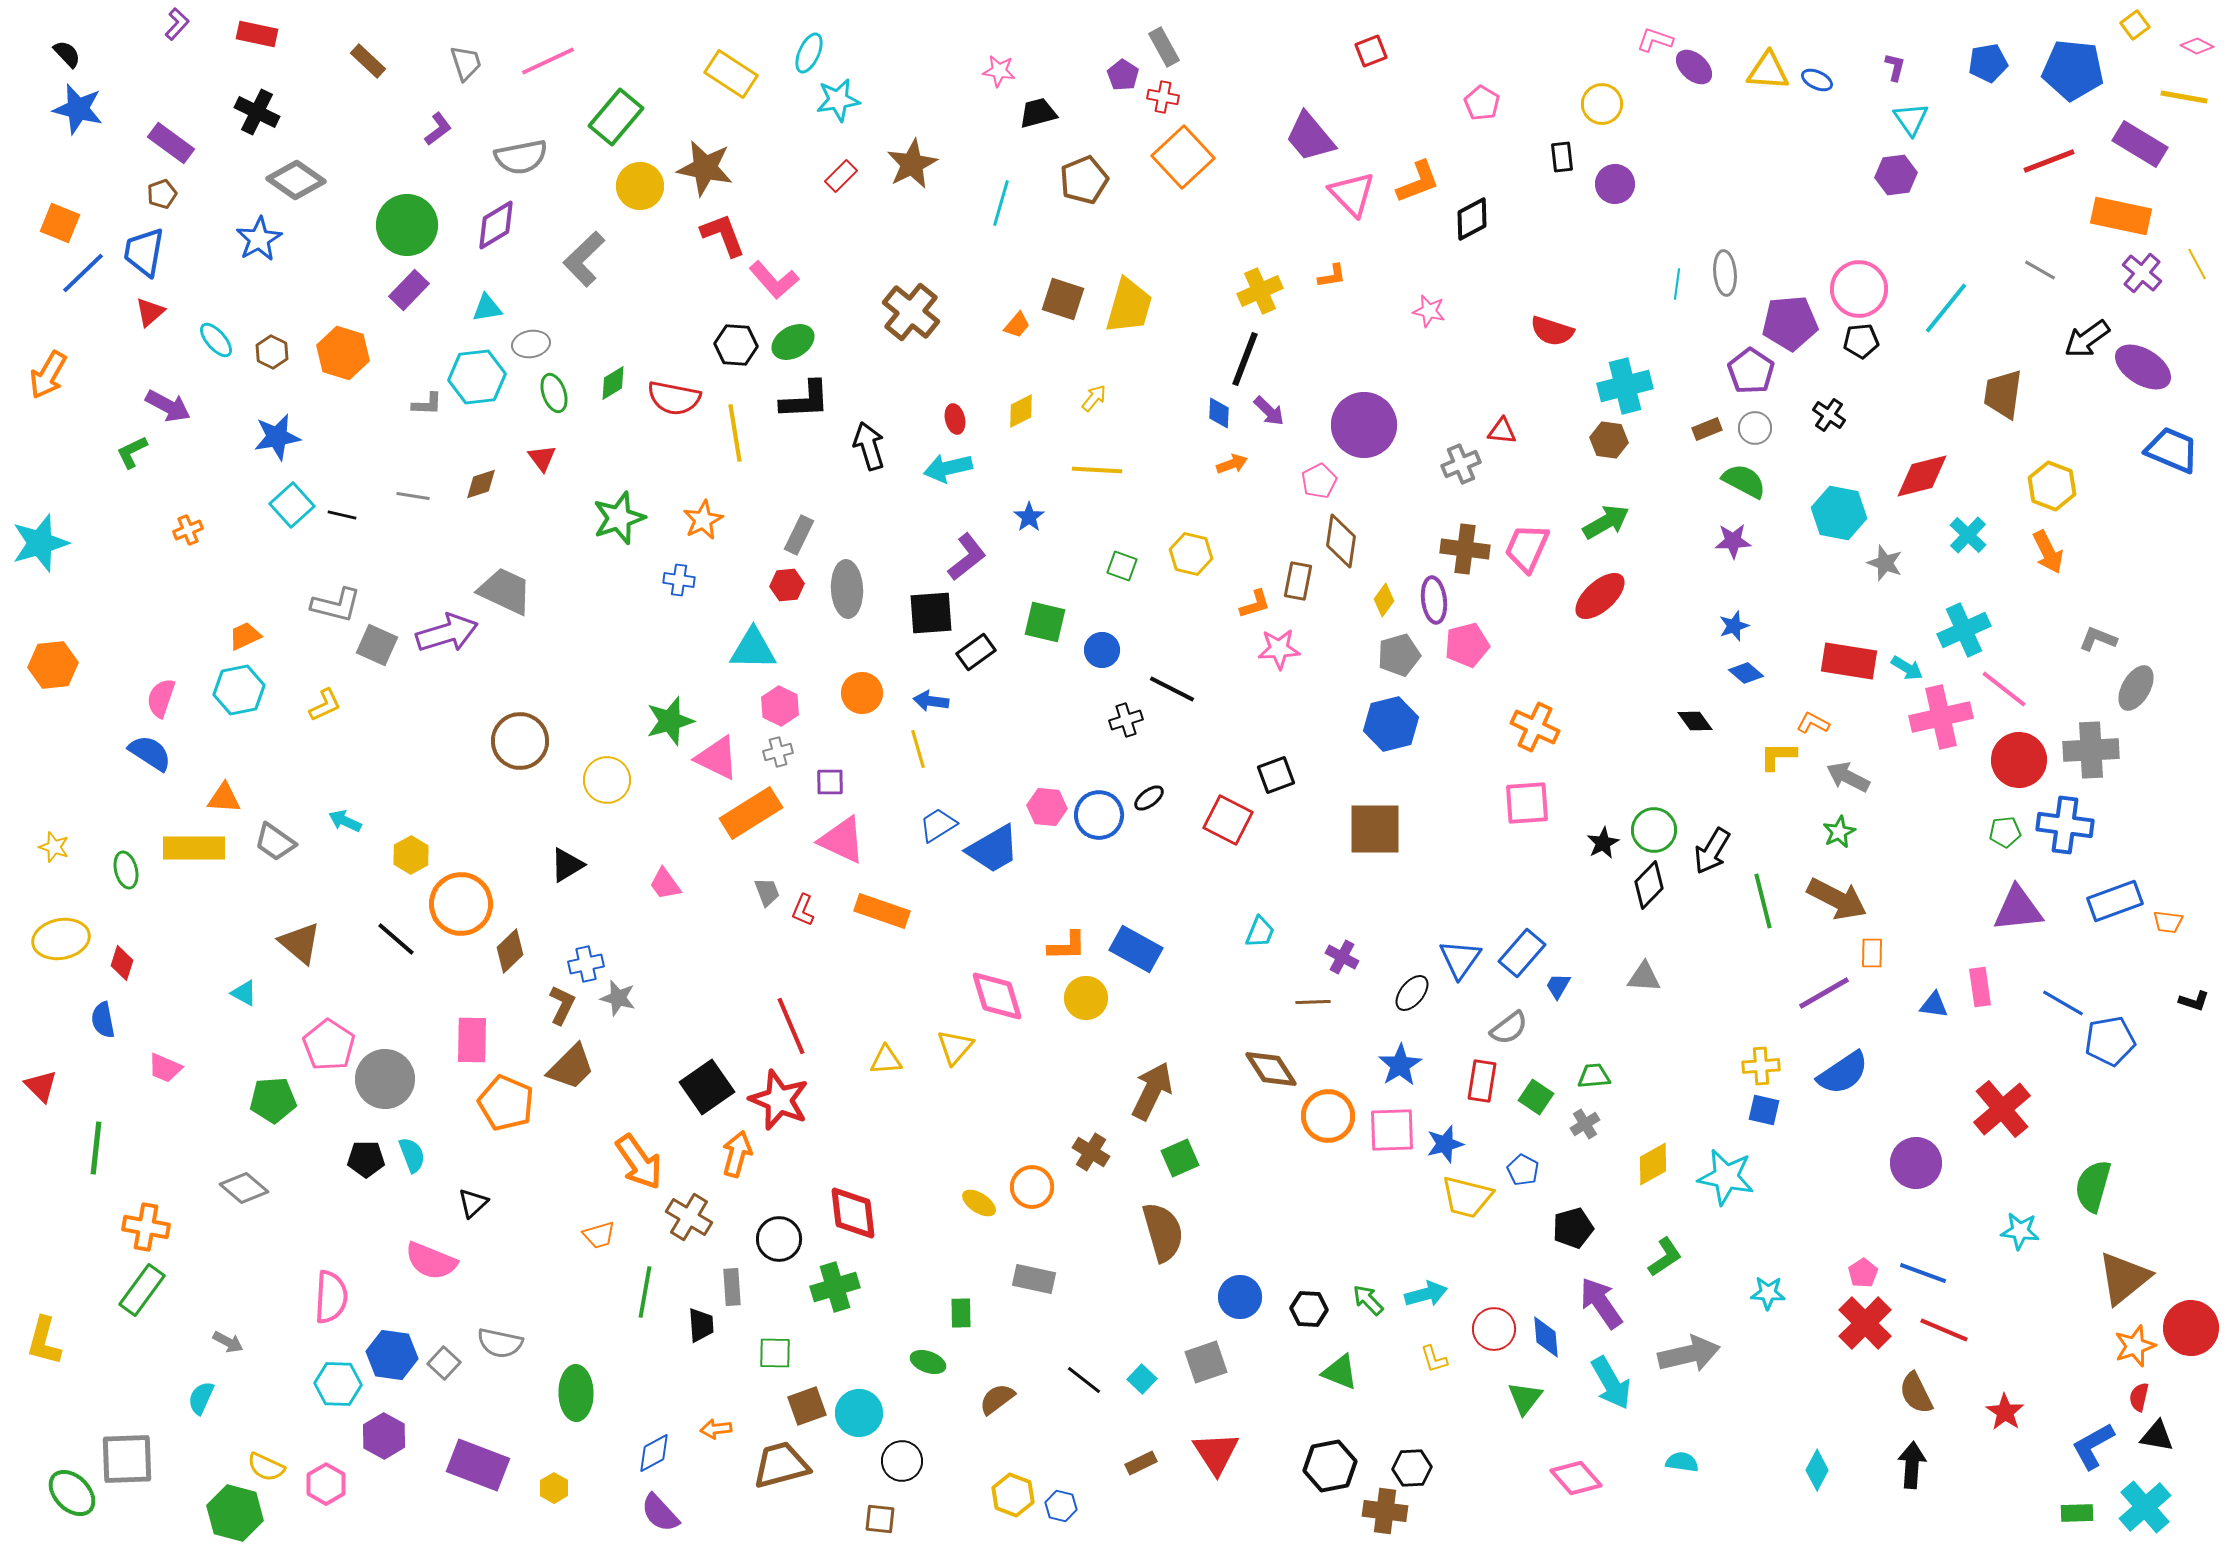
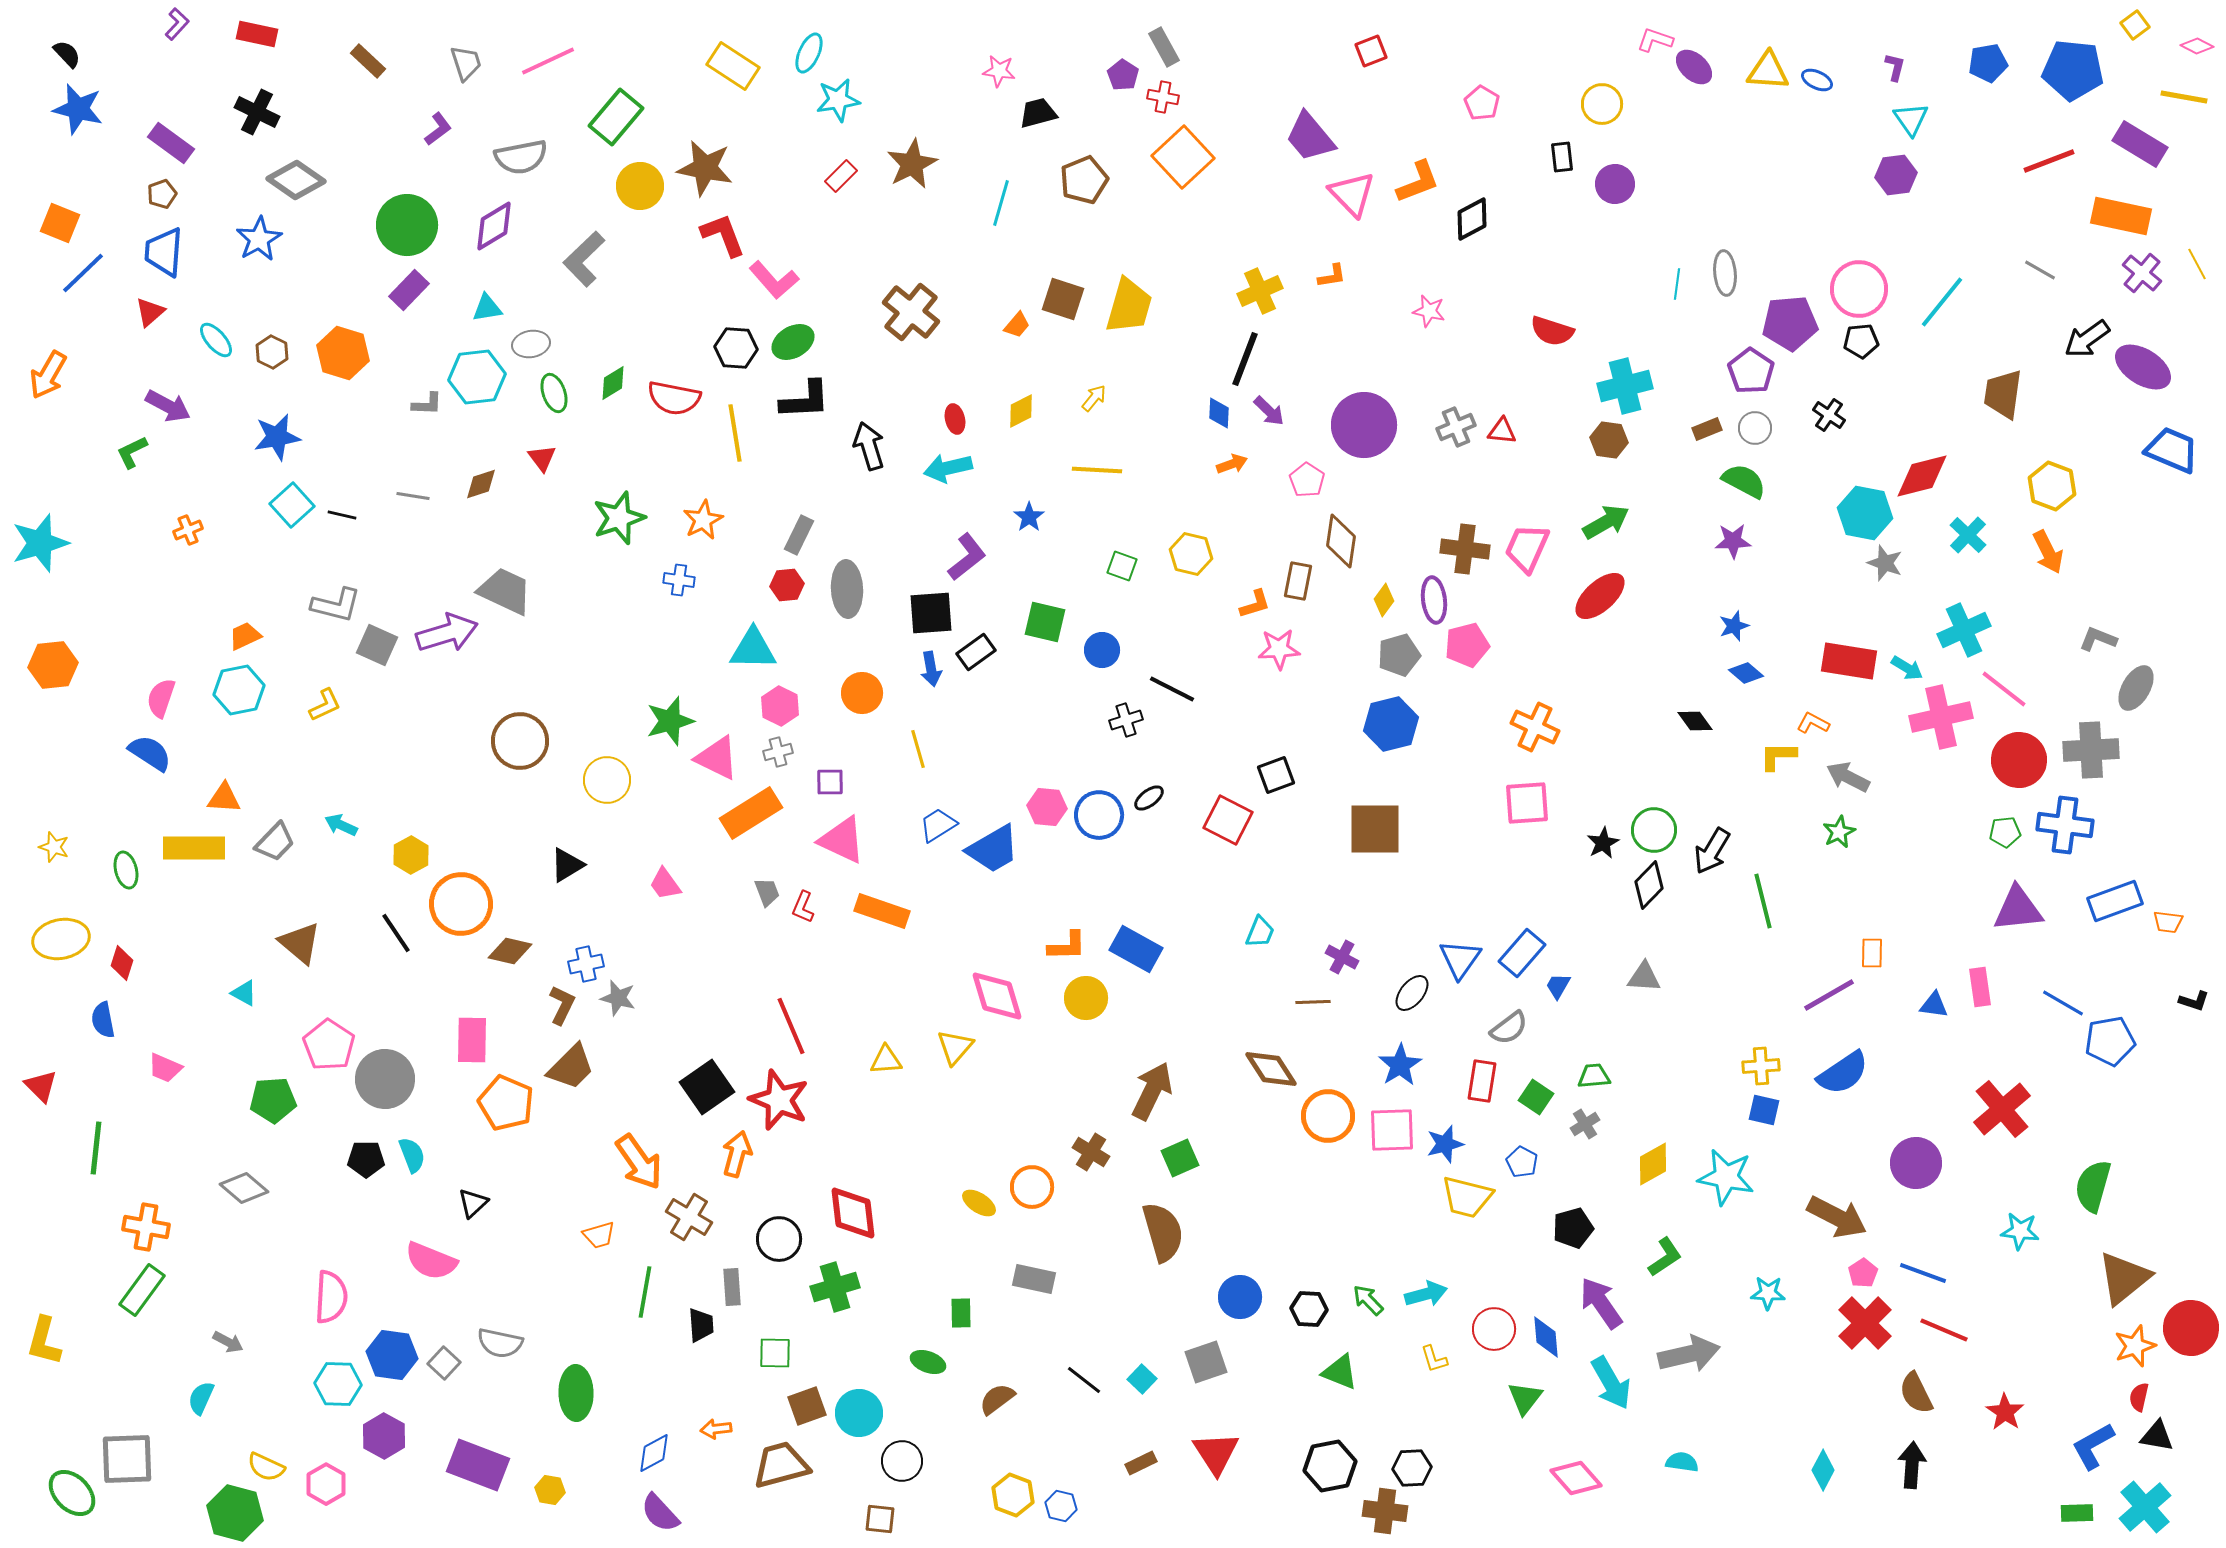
yellow rectangle at (731, 74): moved 2 px right, 8 px up
purple diamond at (496, 225): moved 2 px left, 1 px down
blue trapezoid at (144, 252): moved 20 px right; rotated 6 degrees counterclockwise
cyan line at (1946, 308): moved 4 px left, 6 px up
black hexagon at (736, 345): moved 3 px down
gray cross at (1461, 464): moved 5 px left, 37 px up
pink pentagon at (1319, 481): moved 12 px left, 1 px up; rotated 12 degrees counterclockwise
cyan hexagon at (1839, 513): moved 26 px right
blue arrow at (931, 701): moved 32 px up; rotated 108 degrees counterclockwise
cyan arrow at (345, 821): moved 4 px left, 4 px down
gray trapezoid at (275, 842): rotated 81 degrees counterclockwise
brown arrow at (1837, 899): moved 318 px down
red L-shape at (803, 910): moved 3 px up
black line at (396, 939): moved 6 px up; rotated 15 degrees clockwise
brown diamond at (510, 951): rotated 57 degrees clockwise
purple line at (1824, 993): moved 5 px right, 2 px down
blue pentagon at (1523, 1170): moved 1 px left, 8 px up
cyan diamond at (1817, 1470): moved 6 px right
yellow hexagon at (554, 1488): moved 4 px left, 2 px down; rotated 20 degrees counterclockwise
